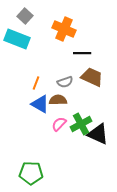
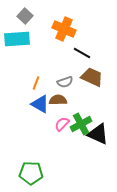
cyan rectangle: rotated 25 degrees counterclockwise
black line: rotated 30 degrees clockwise
pink semicircle: moved 3 px right
